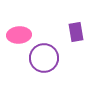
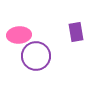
purple circle: moved 8 px left, 2 px up
